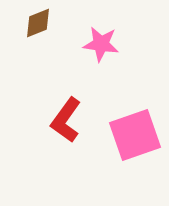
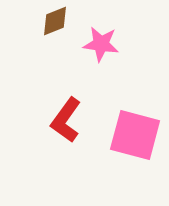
brown diamond: moved 17 px right, 2 px up
pink square: rotated 34 degrees clockwise
